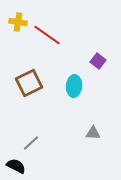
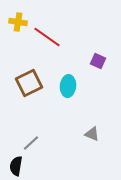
red line: moved 2 px down
purple square: rotated 14 degrees counterclockwise
cyan ellipse: moved 6 px left
gray triangle: moved 1 px left, 1 px down; rotated 21 degrees clockwise
black semicircle: rotated 108 degrees counterclockwise
